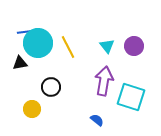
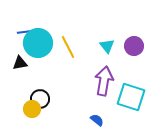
black circle: moved 11 px left, 12 px down
